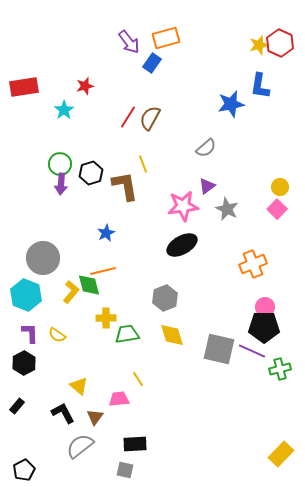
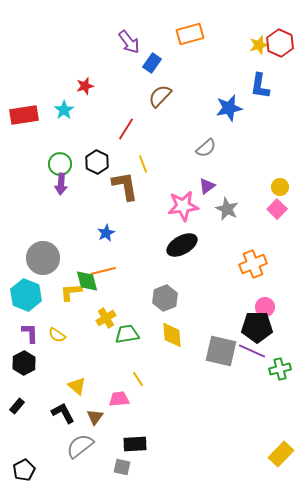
orange rectangle at (166, 38): moved 24 px right, 4 px up
red rectangle at (24, 87): moved 28 px down
blue star at (231, 104): moved 2 px left, 4 px down
red line at (128, 117): moved 2 px left, 12 px down
brown semicircle at (150, 118): moved 10 px right, 22 px up; rotated 15 degrees clockwise
black hexagon at (91, 173): moved 6 px right, 11 px up; rotated 15 degrees counterclockwise
green diamond at (89, 285): moved 2 px left, 4 px up
yellow L-shape at (71, 292): rotated 135 degrees counterclockwise
yellow cross at (106, 318): rotated 30 degrees counterclockwise
black pentagon at (264, 327): moved 7 px left
yellow diamond at (172, 335): rotated 12 degrees clockwise
gray square at (219, 349): moved 2 px right, 2 px down
yellow triangle at (79, 386): moved 2 px left
gray square at (125, 470): moved 3 px left, 3 px up
